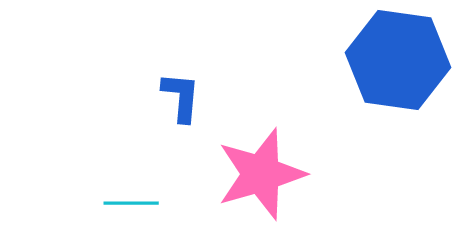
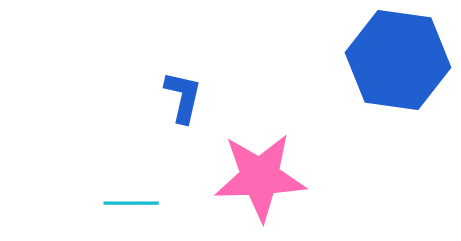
blue L-shape: moved 2 px right; rotated 8 degrees clockwise
pink star: moved 1 px left, 3 px down; rotated 14 degrees clockwise
